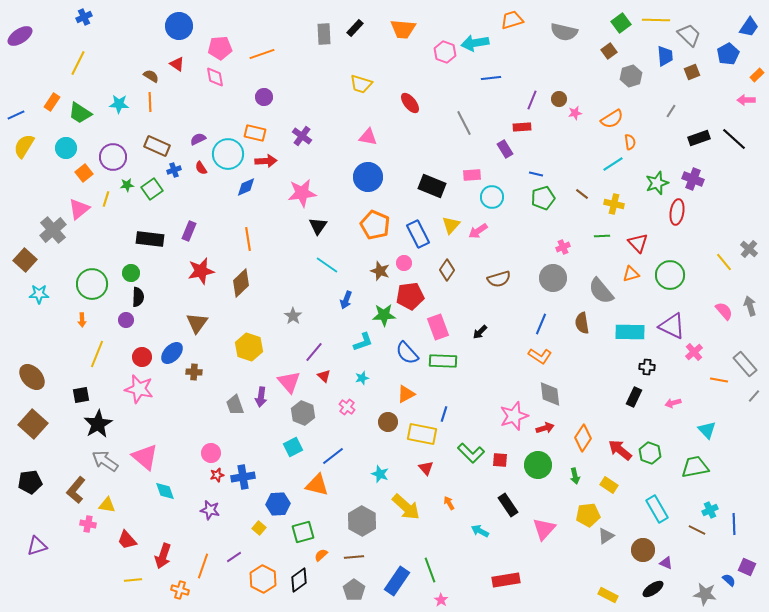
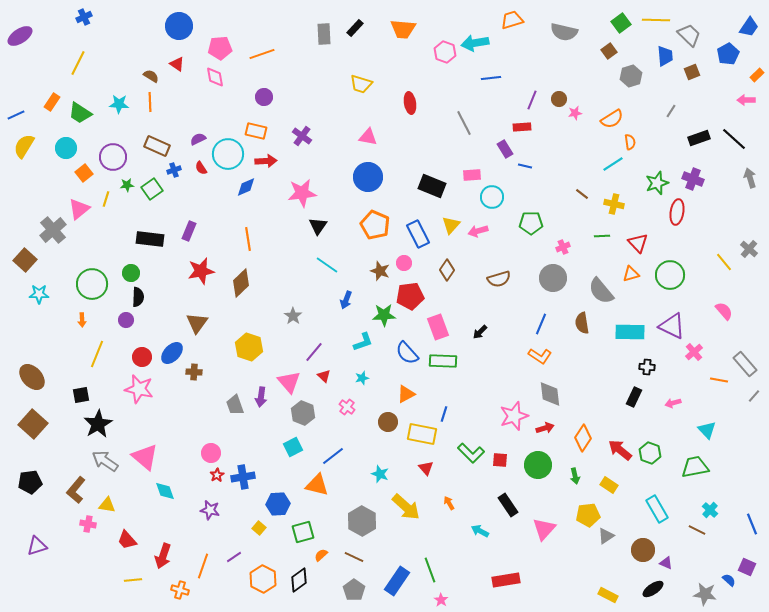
red ellipse at (410, 103): rotated 30 degrees clockwise
orange rectangle at (255, 133): moved 1 px right, 2 px up
blue line at (536, 174): moved 11 px left, 8 px up
green pentagon at (543, 198): moved 12 px left, 25 px down; rotated 15 degrees clockwise
pink arrow at (478, 231): rotated 18 degrees clockwise
gray arrow at (750, 306): moved 128 px up
red star at (217, 475): rotated 16 degrees counterclockwise
cyan cross at (710, 510): rotated 21 degrees counterclockwise
blue line at (734, 524): moved 18 px right; rotated 20 degrees counterclockwise
brown line at (354, 557): rotated 30 degrees clockwise
